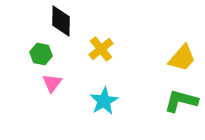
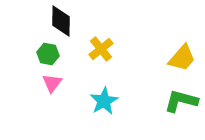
green hexagon: moved 7 px right
